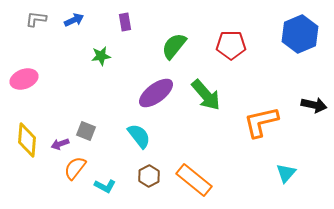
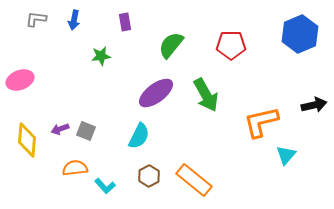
blue arrow: rotated 126 degrees clockwise
green semicircle: moved 3 px left, 1 px up
pink ellipse: moved 4 px left, 1 px down
green arrow: rotated 12 degrees clockwise
black arrow: rotated 25 degrees counterclockwise
cyan semicircle: rotated 64 degrees clockwise
purple arrow: moved 15 px up
orange semicircle: rotated 45 degrees clockwise
cyan triangle: moved 18 px up
cyan L-shape: rotated 20 degrees clockwise
